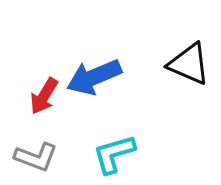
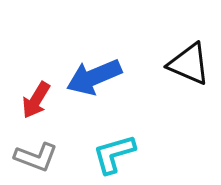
red arrow: moved 8 px left, 4 px down
